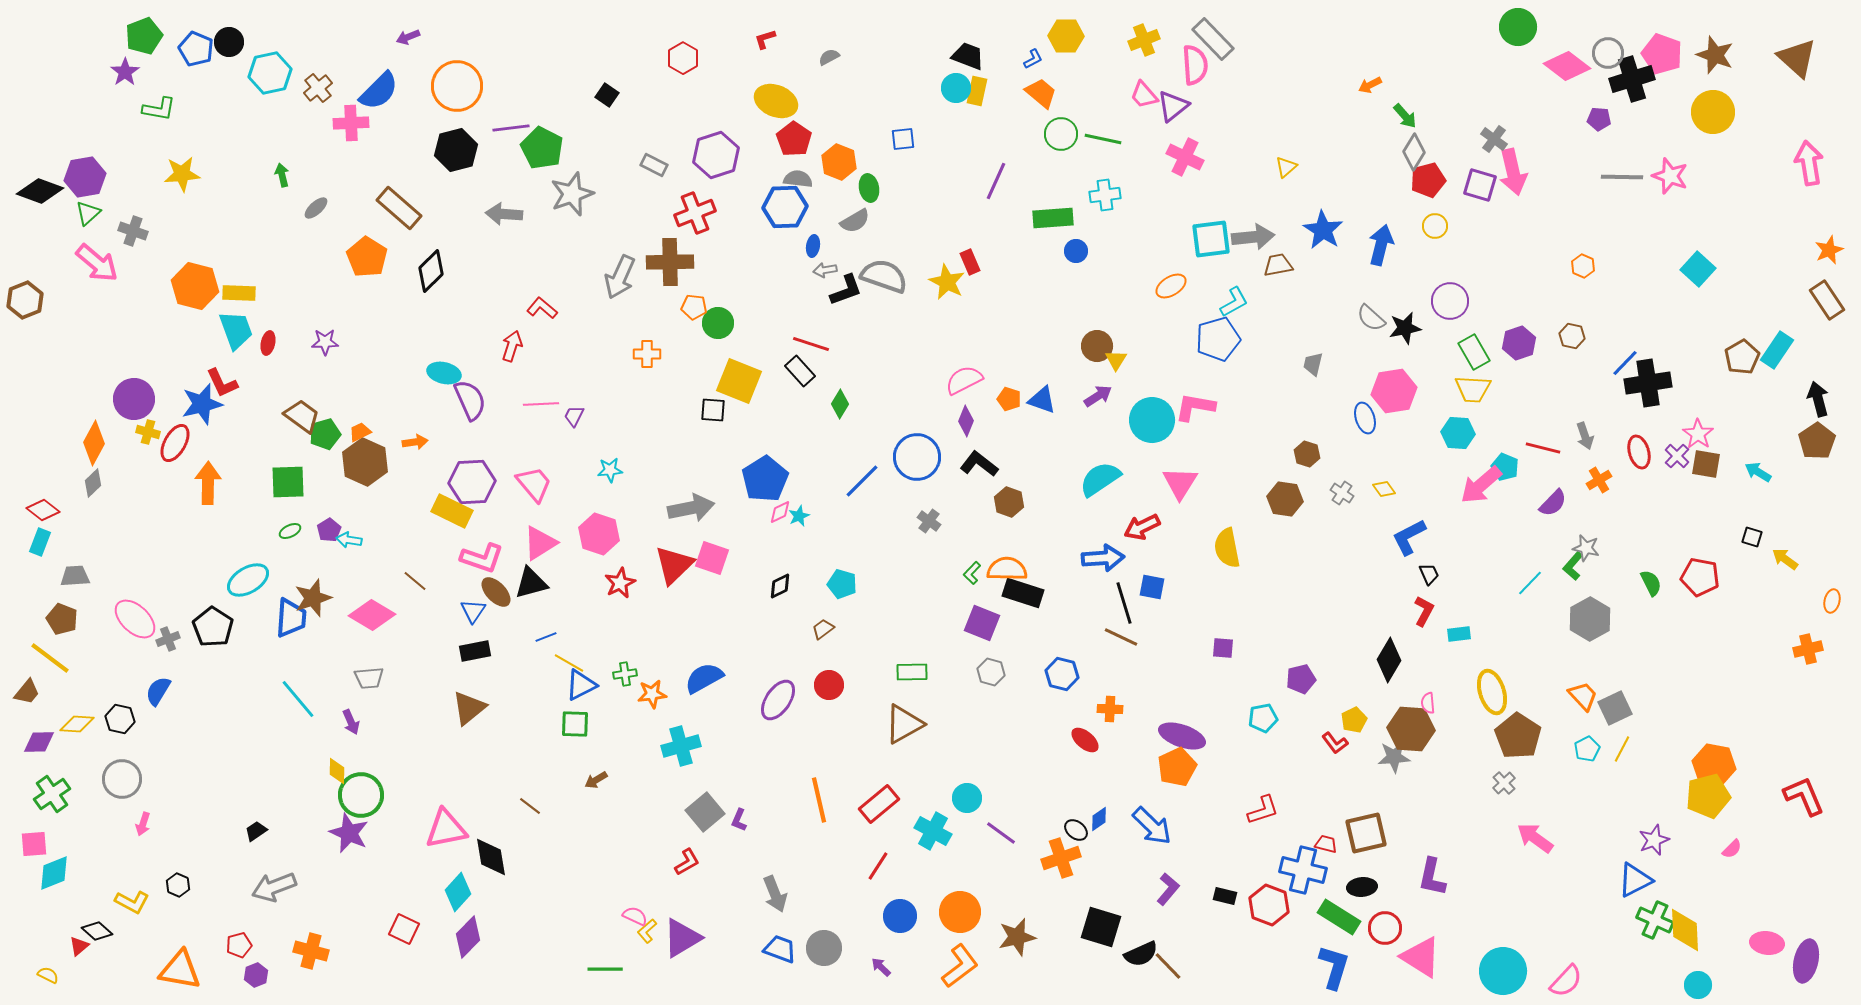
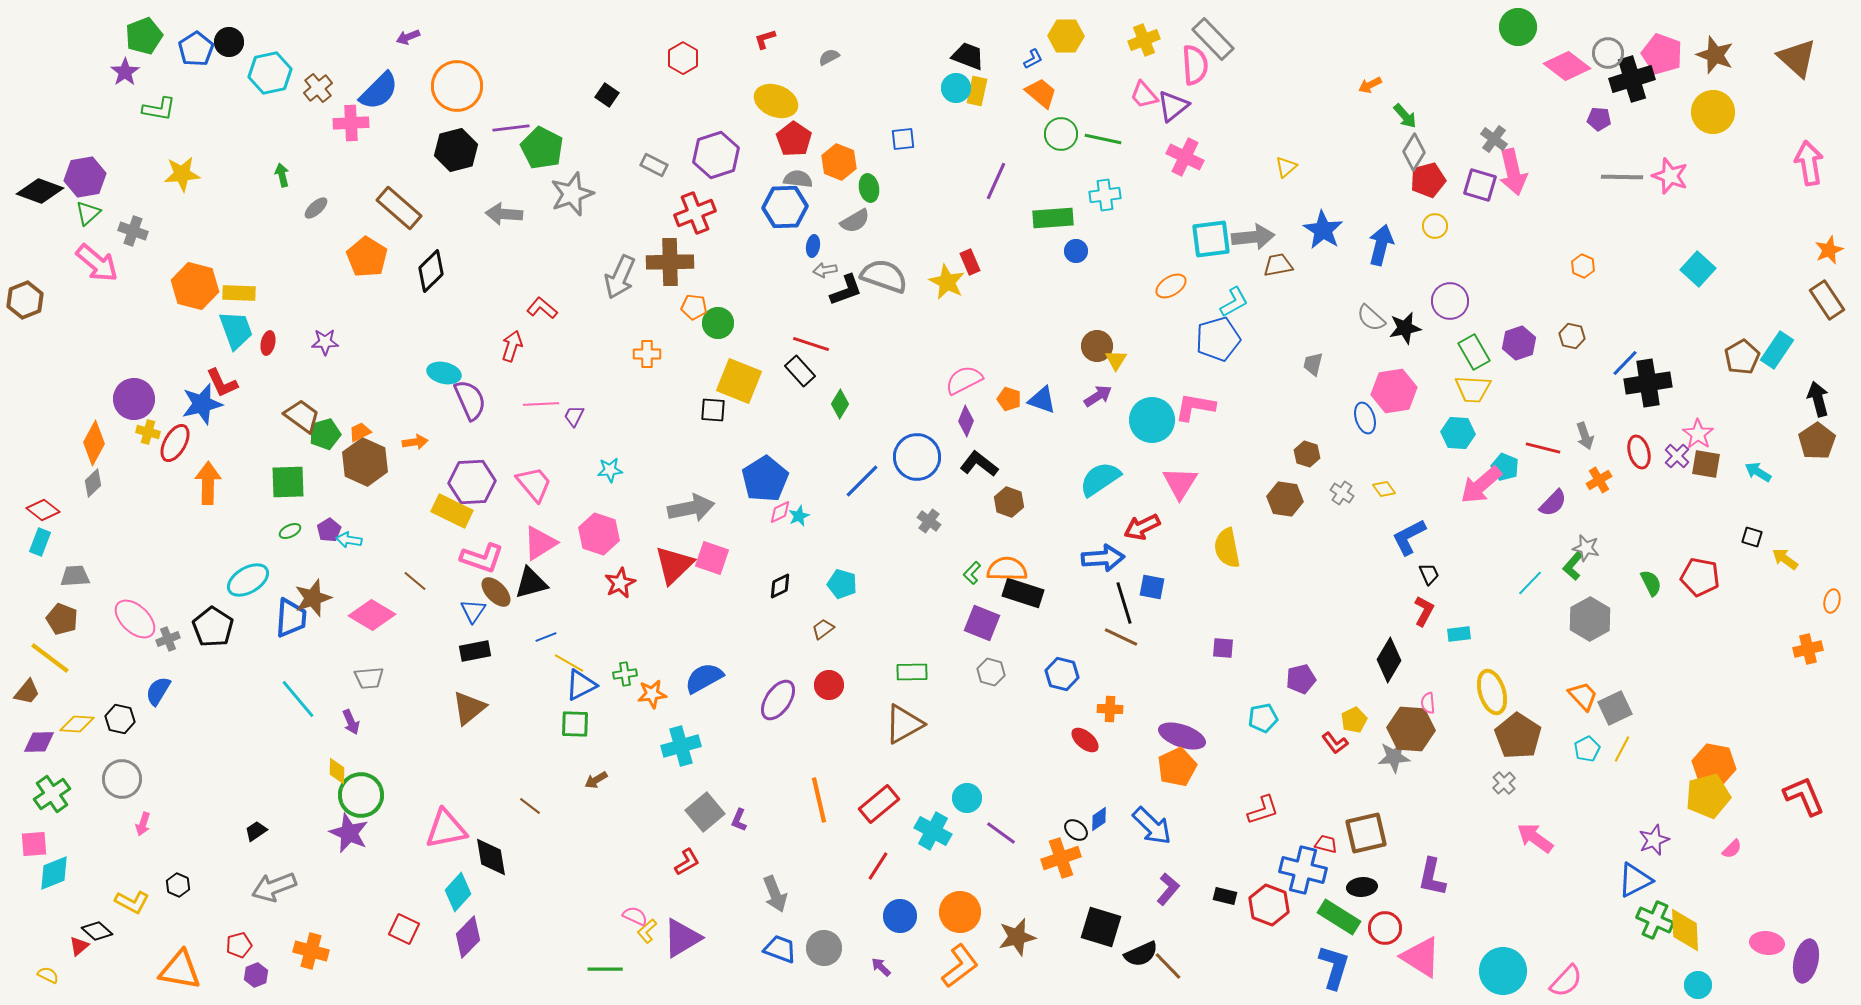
blue pentagon at (196, 49): rotated 16 degrees clockwise
